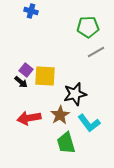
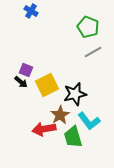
blue cross: rotated 16 degrees clockwise
green pentagon: rotated 25 degrees clockwise
gray line: moved 3 px left
purple square: rotated 16 degrees counterclockwise
yellow square: moved 2 px right, 9 px down; rotated 30 degrees counterclockwise
red arrow: moved 15 px right, 11 px down
cyan L-shape: moved 2 px up
green trapezoid: moved 7 px right, 6 px up
